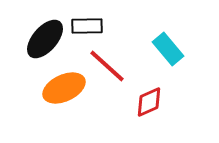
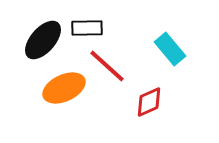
black rectangle: moved 2 px down
black ellipse: moved 2 px left, 1 px down
cyan rectangle: moved 2 px right
